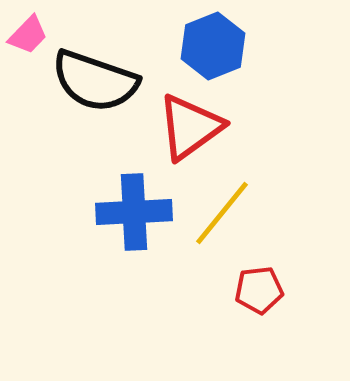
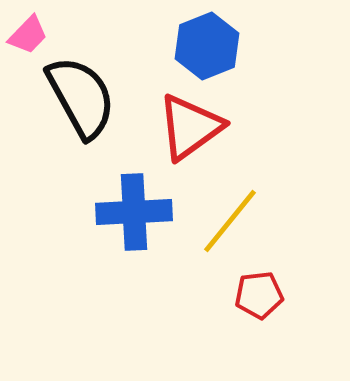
blue hexagon: moved 6 px left
black semicircle: moved 14 px left, 16 px down; rotated 138 degrees counterclockwise
yellow line: moved 8 px right, 8 px down
red pentagon: moved 5 px down
